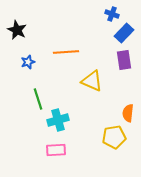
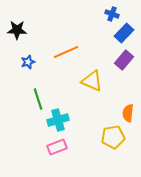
black star: rotated 24 degrees counterclockwise
orange line: rotated 20 degrees counterclockwise
purple rectangle: rotated 48 degrees clockwise
yellow pentagon: moved 1 px left
pink rectangle: moved 1 px right, 3 px up; rotated 18 degrees counterclockwise
